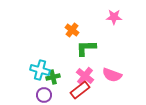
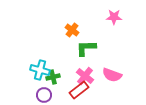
red rectangle: moved 1 px left
